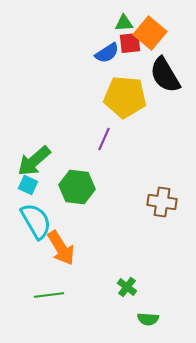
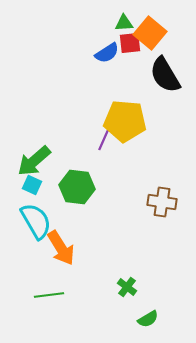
yellow pentagon: moved 24 px down
cyan square: moved 4 px right
green semicircle: rotated 35 degrees counterclockwise
